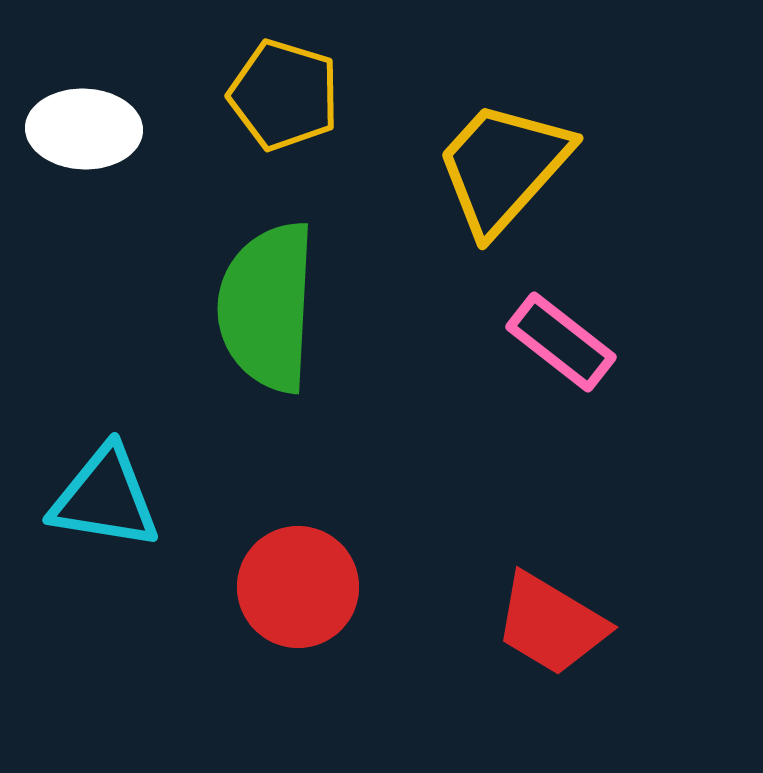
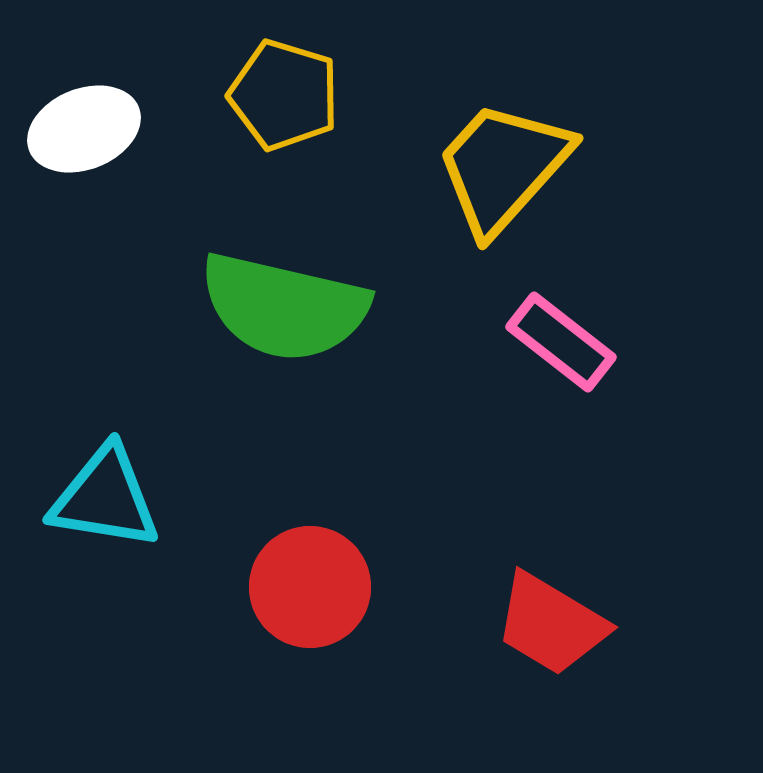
white ellipse: rotated 24 degrees counterclockwise
green semicircle: moved 17 px right; rotated 80 degrees counterclockwise
red circle: moved 12 px right
